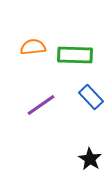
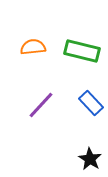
green rectangle: moved 7 px right, 4 px up; rotated 12 degrees clockwise
blue rectangle: moved 6 px down
purple line: rotated 12 degrees counterclockwise
